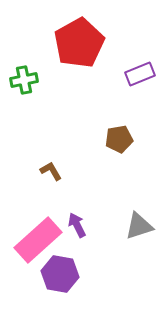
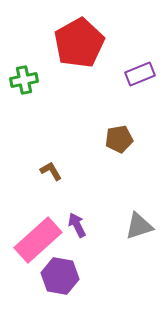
purple hexagon: moved 2 px down
